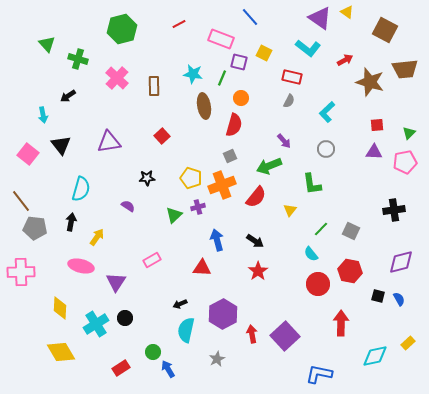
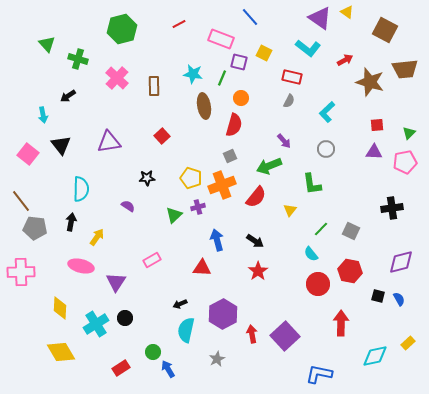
cyan semicircle at (81, 189): rotated 15 degrees counterclockwise
black cross at (394, 210): moved 2 px left, 2 px up
